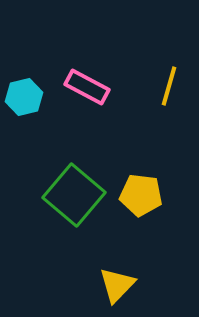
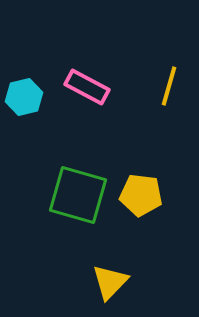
green square: moved 4 px right; rotated 24 degrees counterclockwise
yellow triangle: moved 7 px left, 3 px up
